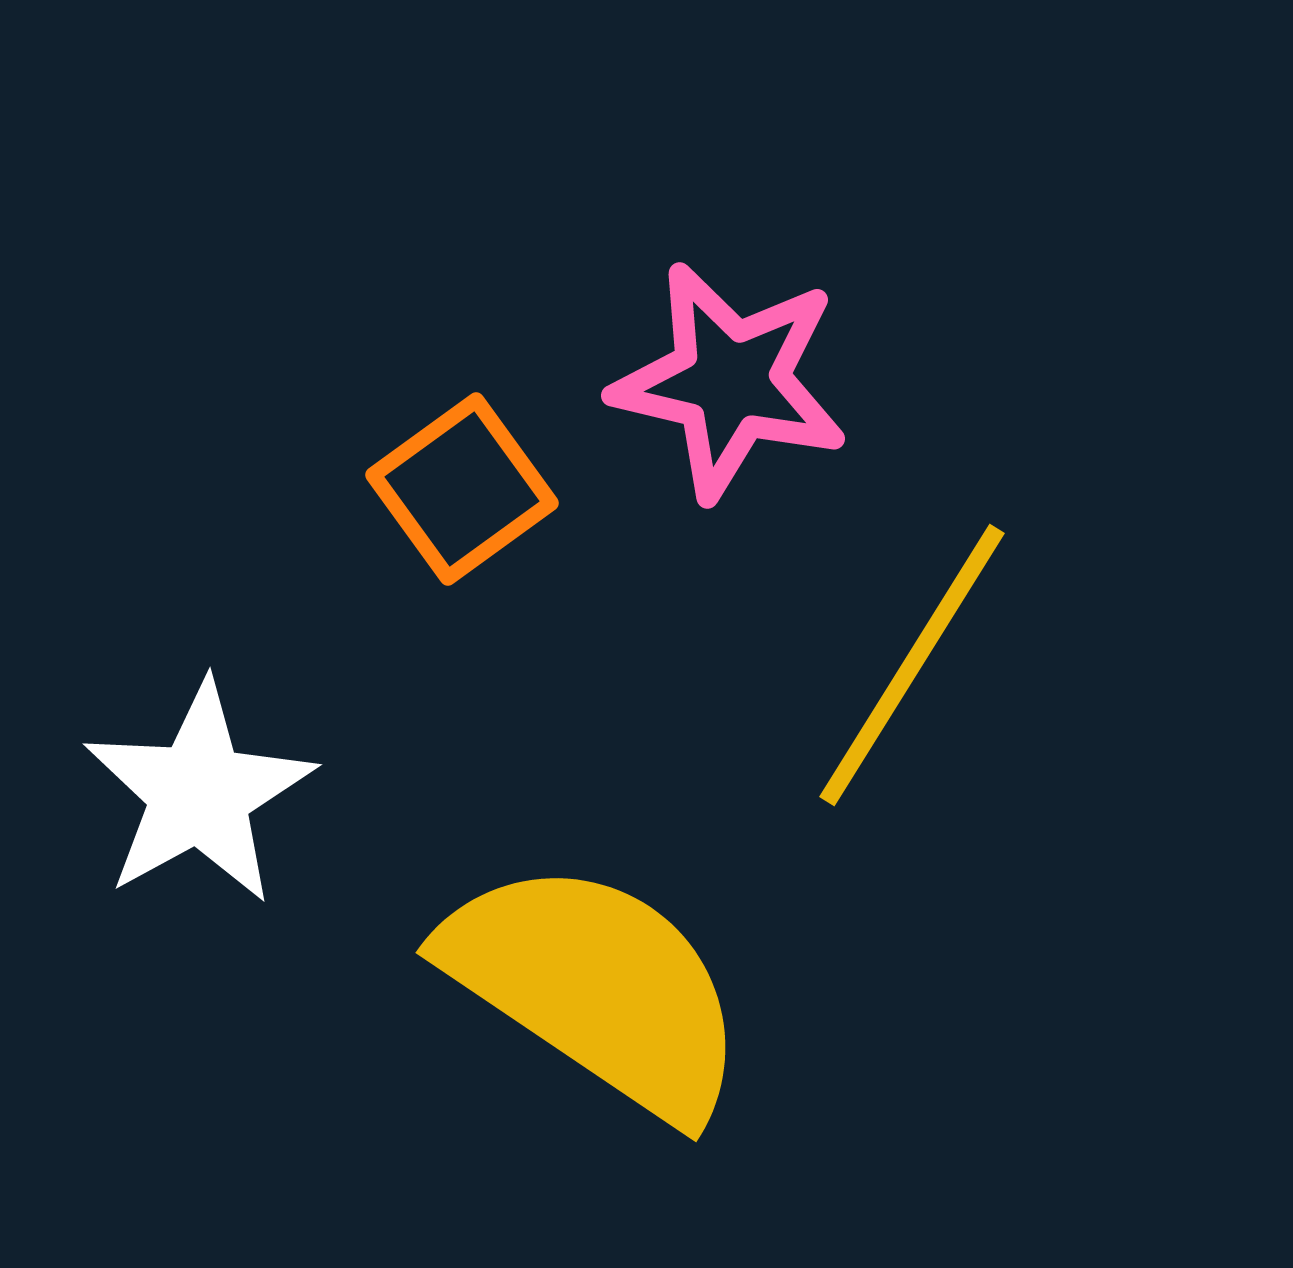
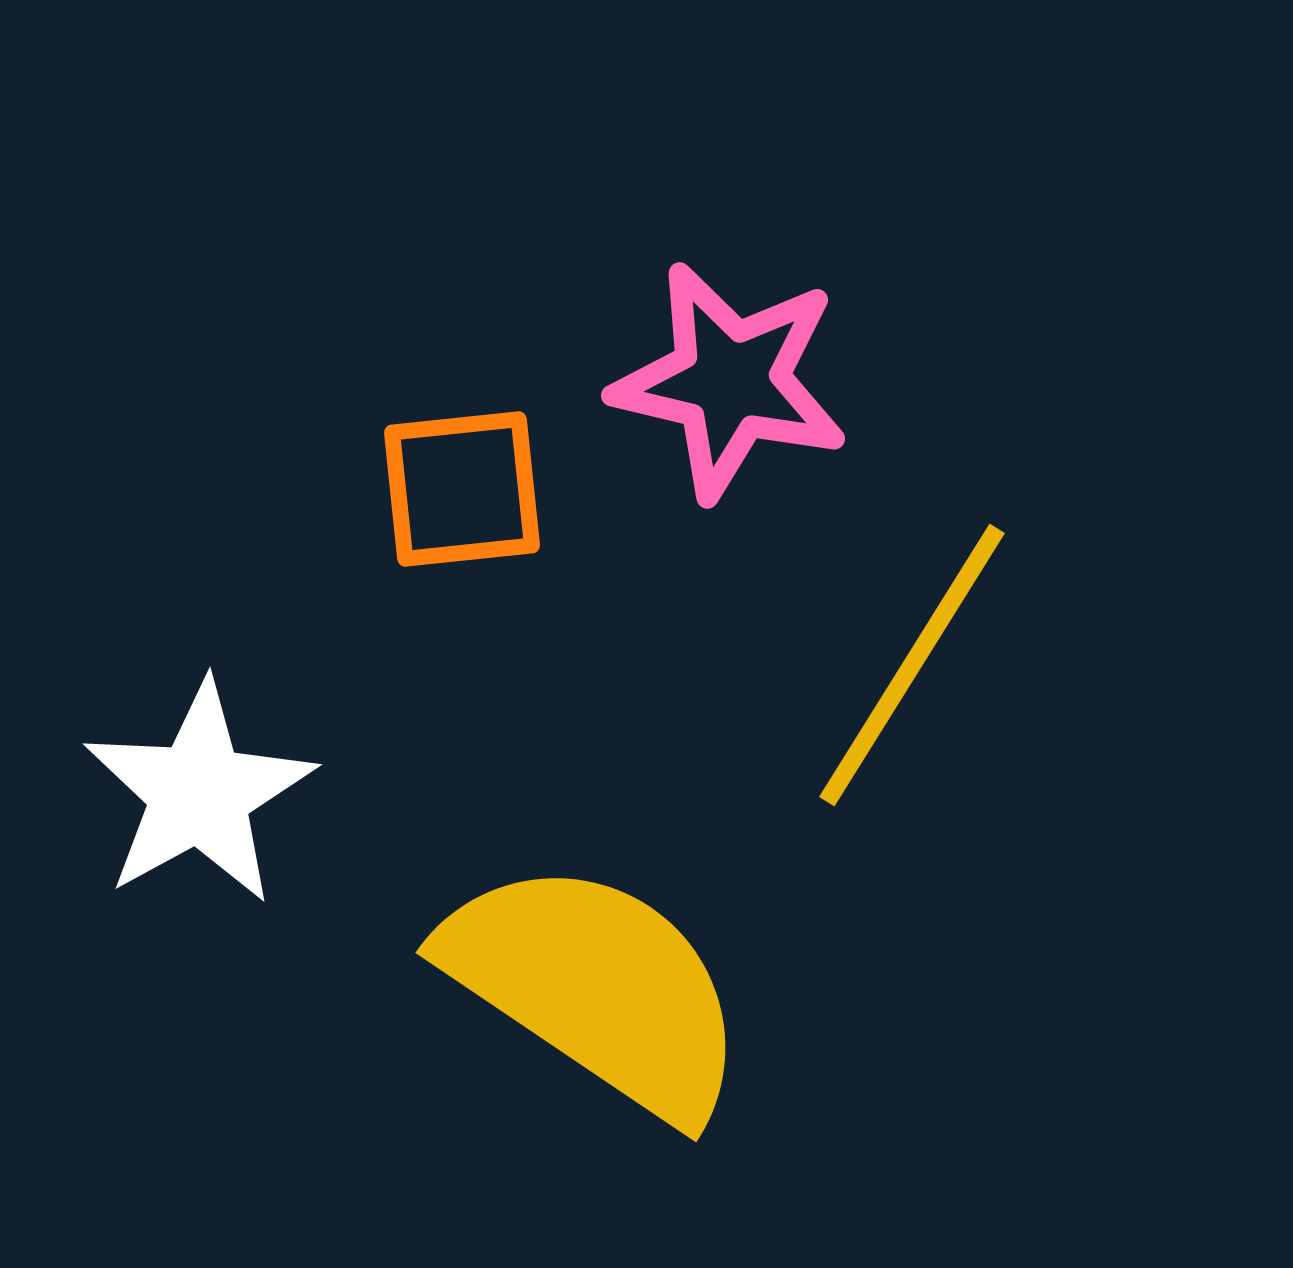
orange square: rotated 30 degrees clockwise
